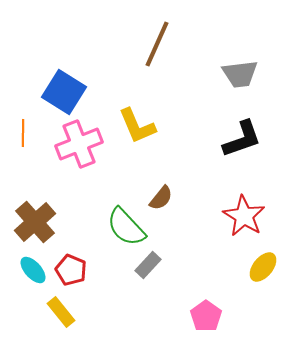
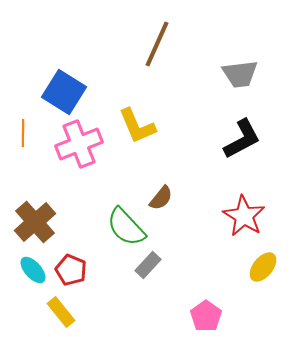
black L-shape: rotated 9 degrees counterclockwise
